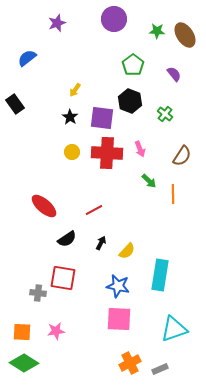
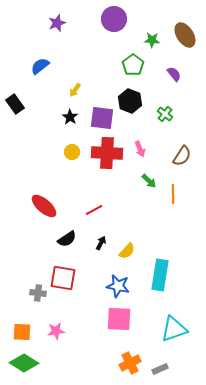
green star: moved 5 px left, 9 px down
blue semicircle: moved 13 px right, 8 px down
